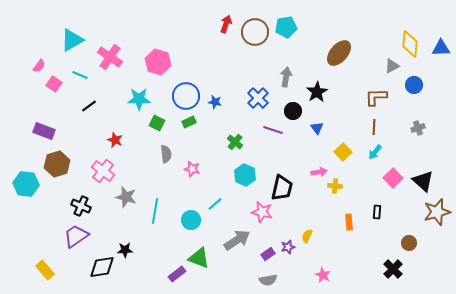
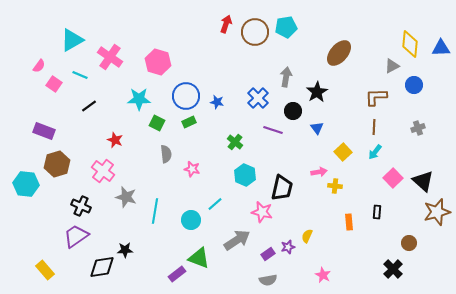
blue star at (215, 102): moved 2 px right
